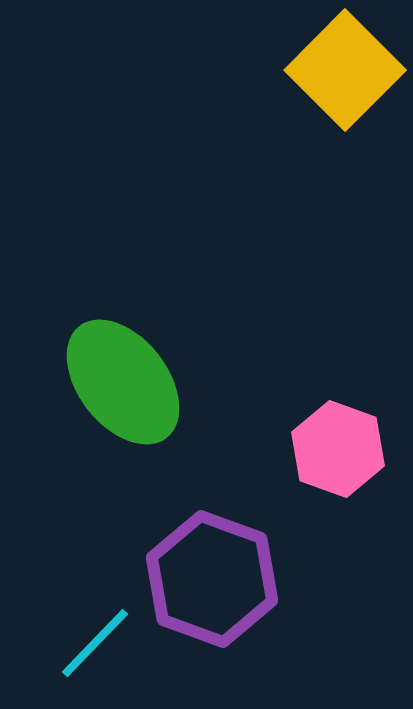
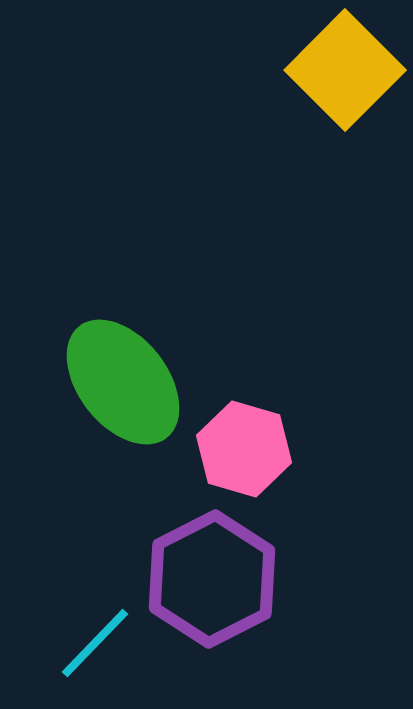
pink hexagon: moved 94 px left; rotated 4 degrees counterclockwise
purple hexagon: rotated 13 degrees clockwise
